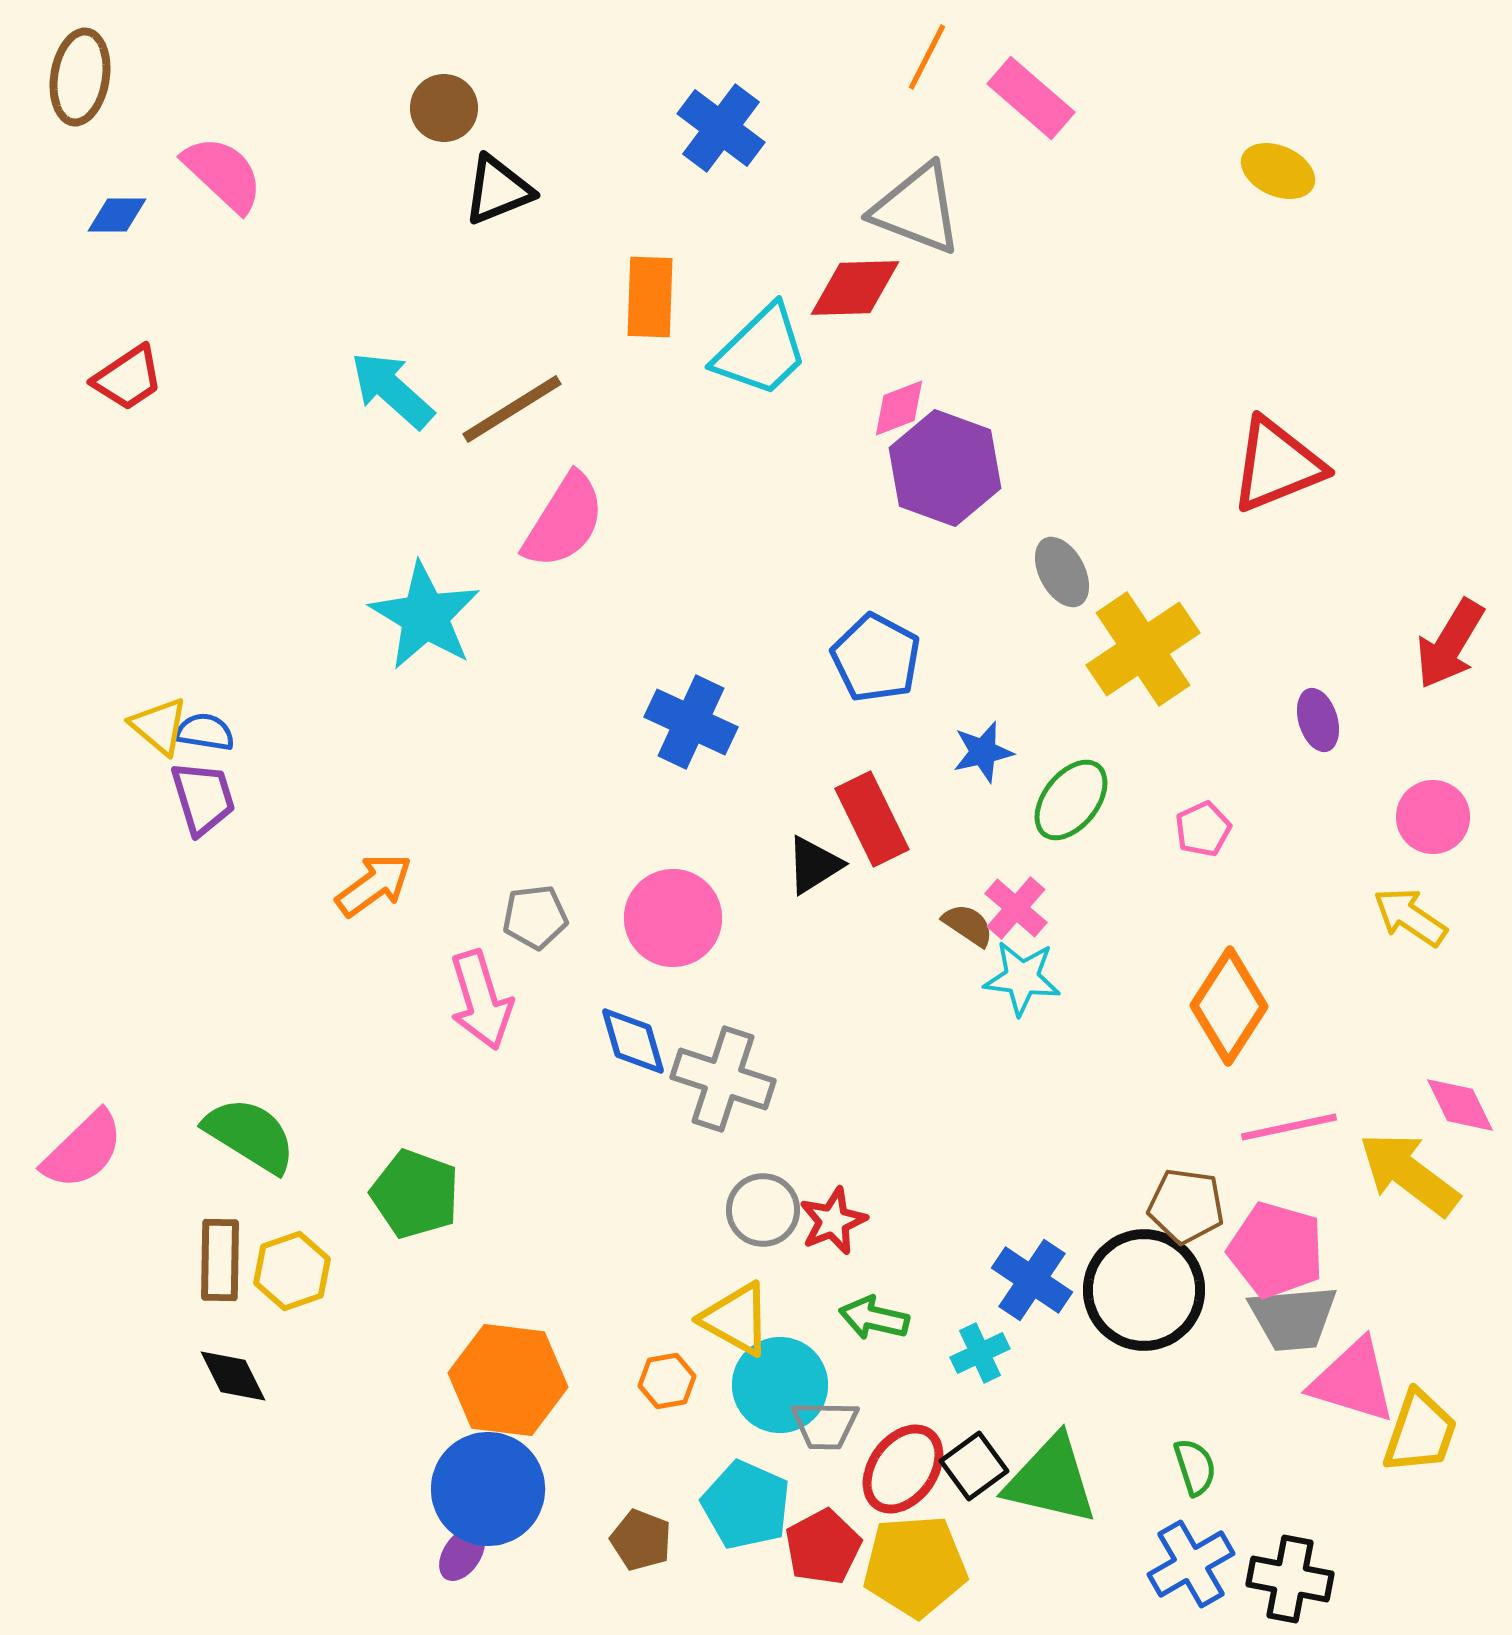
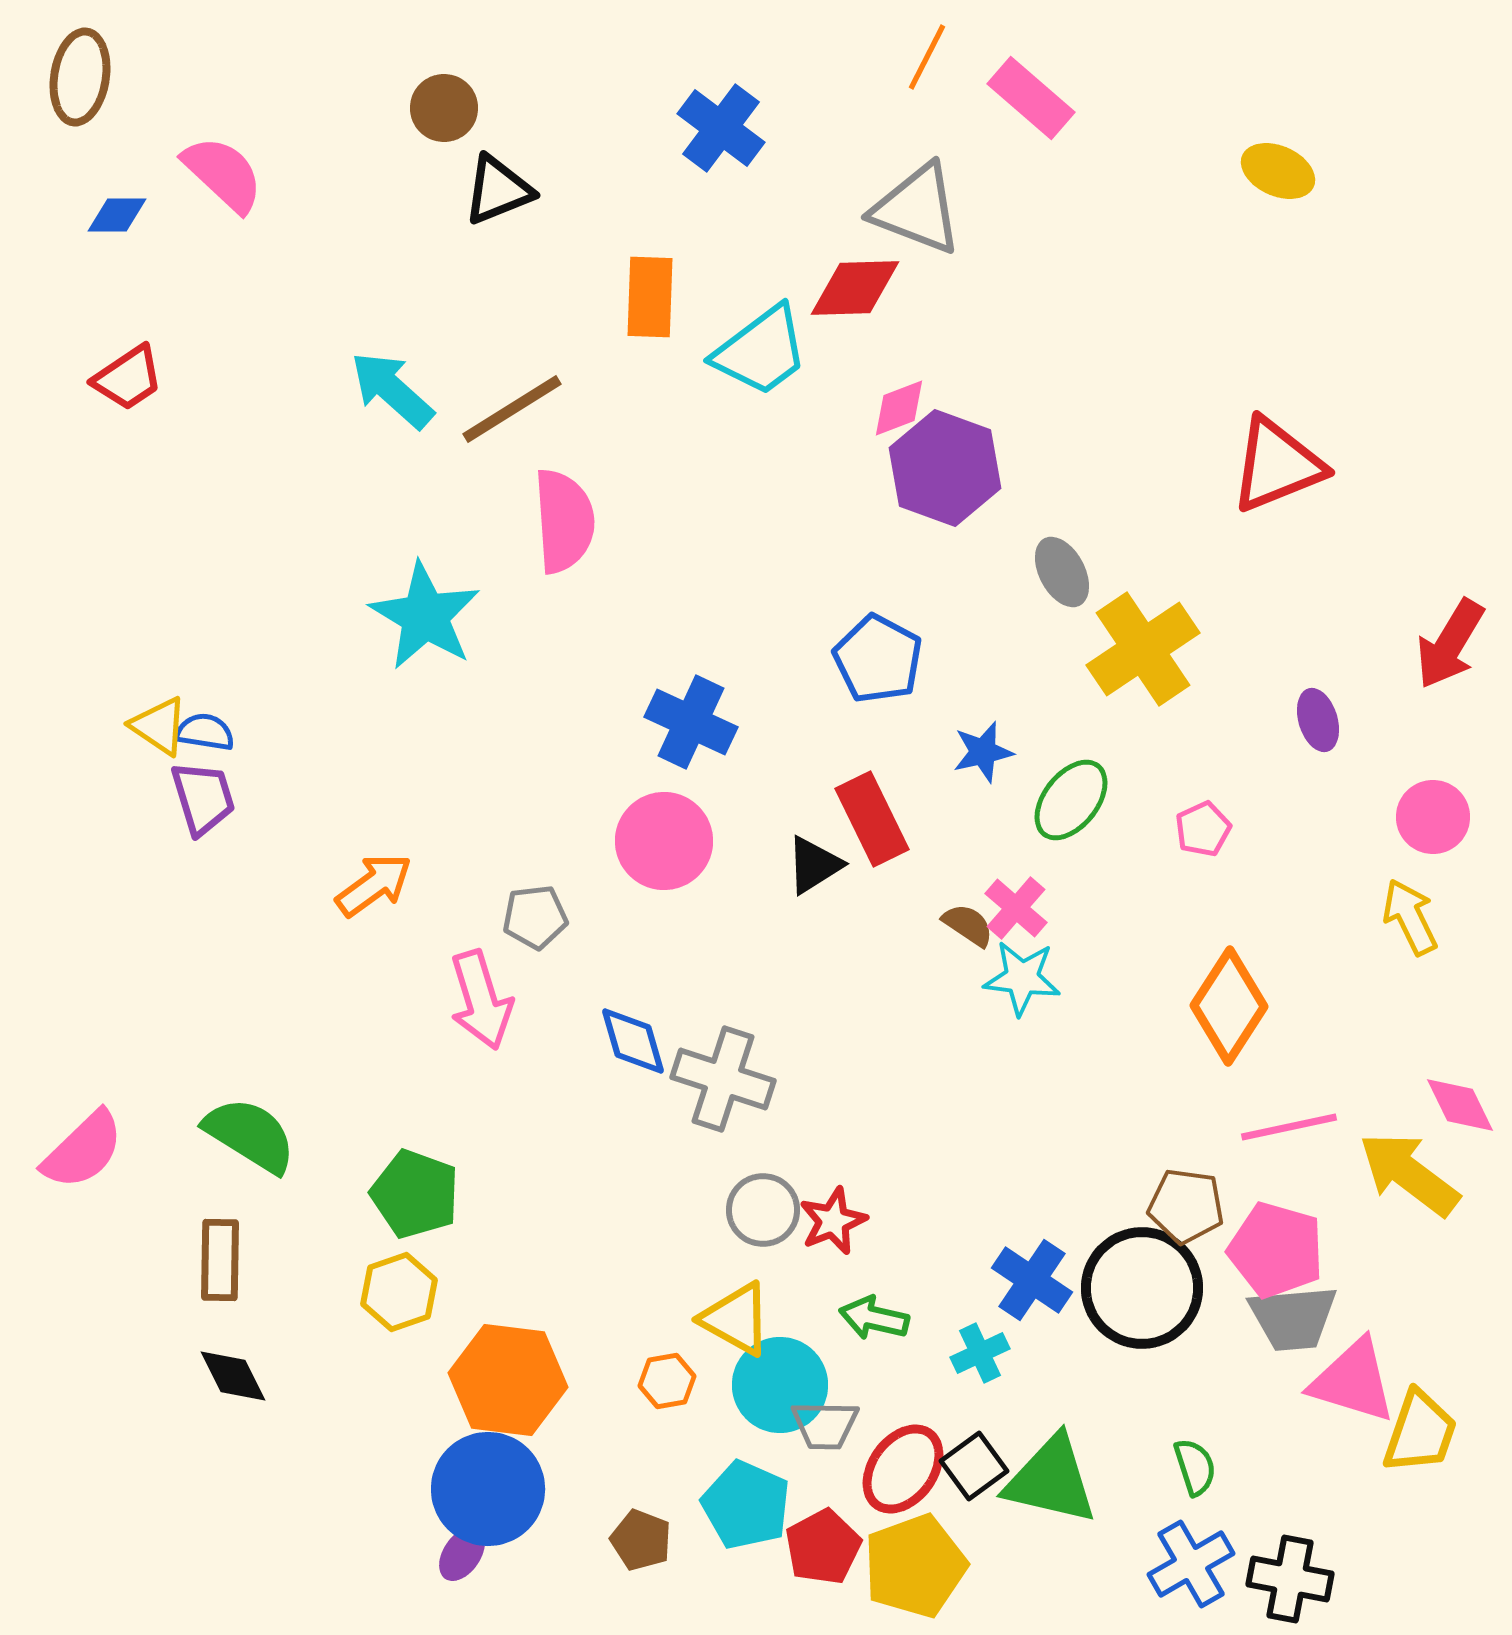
cyan trapezoid at (761, 351): rotated 7 degrees clockwise
pink semicircle at (564, 521): rotated 36 degrees counterclockwise
blue pentagon at (876, 658): moved 2 px right, 1 px down
yellow triangle at (159, 726): rotated 6 degrees counterclockwise
yellow arrow at (1410, 917): rotated 30 degrees clockwise
pink circle at (673, 918): moved 9 px left, 77 px up
yellow hexagon at (292, 1271): moved 107 px right, 21 px down
black circle at (1144, 1290): moved 2 px left, 2 px up
yellow pentagon at (915, 1566): rotated 16 degrees counterclockwise
